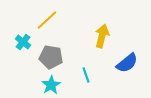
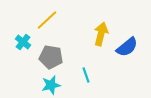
yellow arrow: moved 1 px left, 2 px up
blue semicircle: moved 16 px up
cyan star: rotated 18 degrees clockwise
